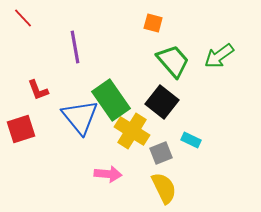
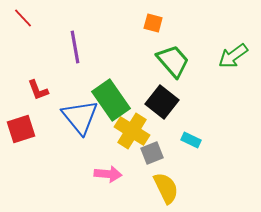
green arrow: moved 14 px right
gray square: moved 9 px left
yellow semicircle: moved 2 px right
